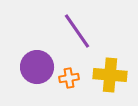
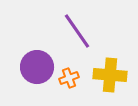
orange cross: rotated 12 degrees counterclockwise
